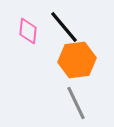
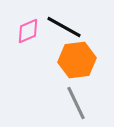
black line: rotated 21 degrees counterclockwise
pink diamond: rotated 60 degrees clockwise
